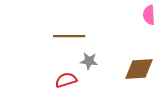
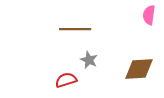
pink semicircle: rotated 12 degrees clockwise
brown line: moved 6 px right, 7 px up
gray star: moved 1 px up; rotated 18 degrees clockwise
